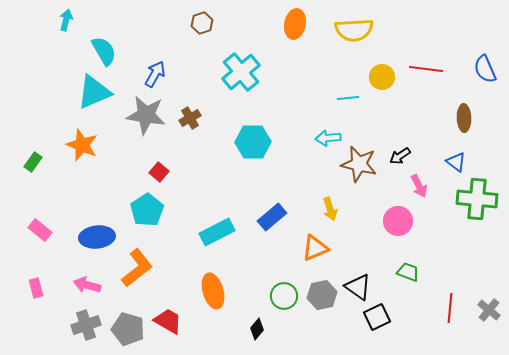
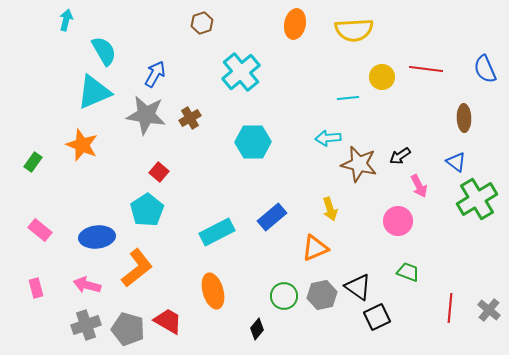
green cross at (477, 199): rotated 36 degrees counterclockwise
